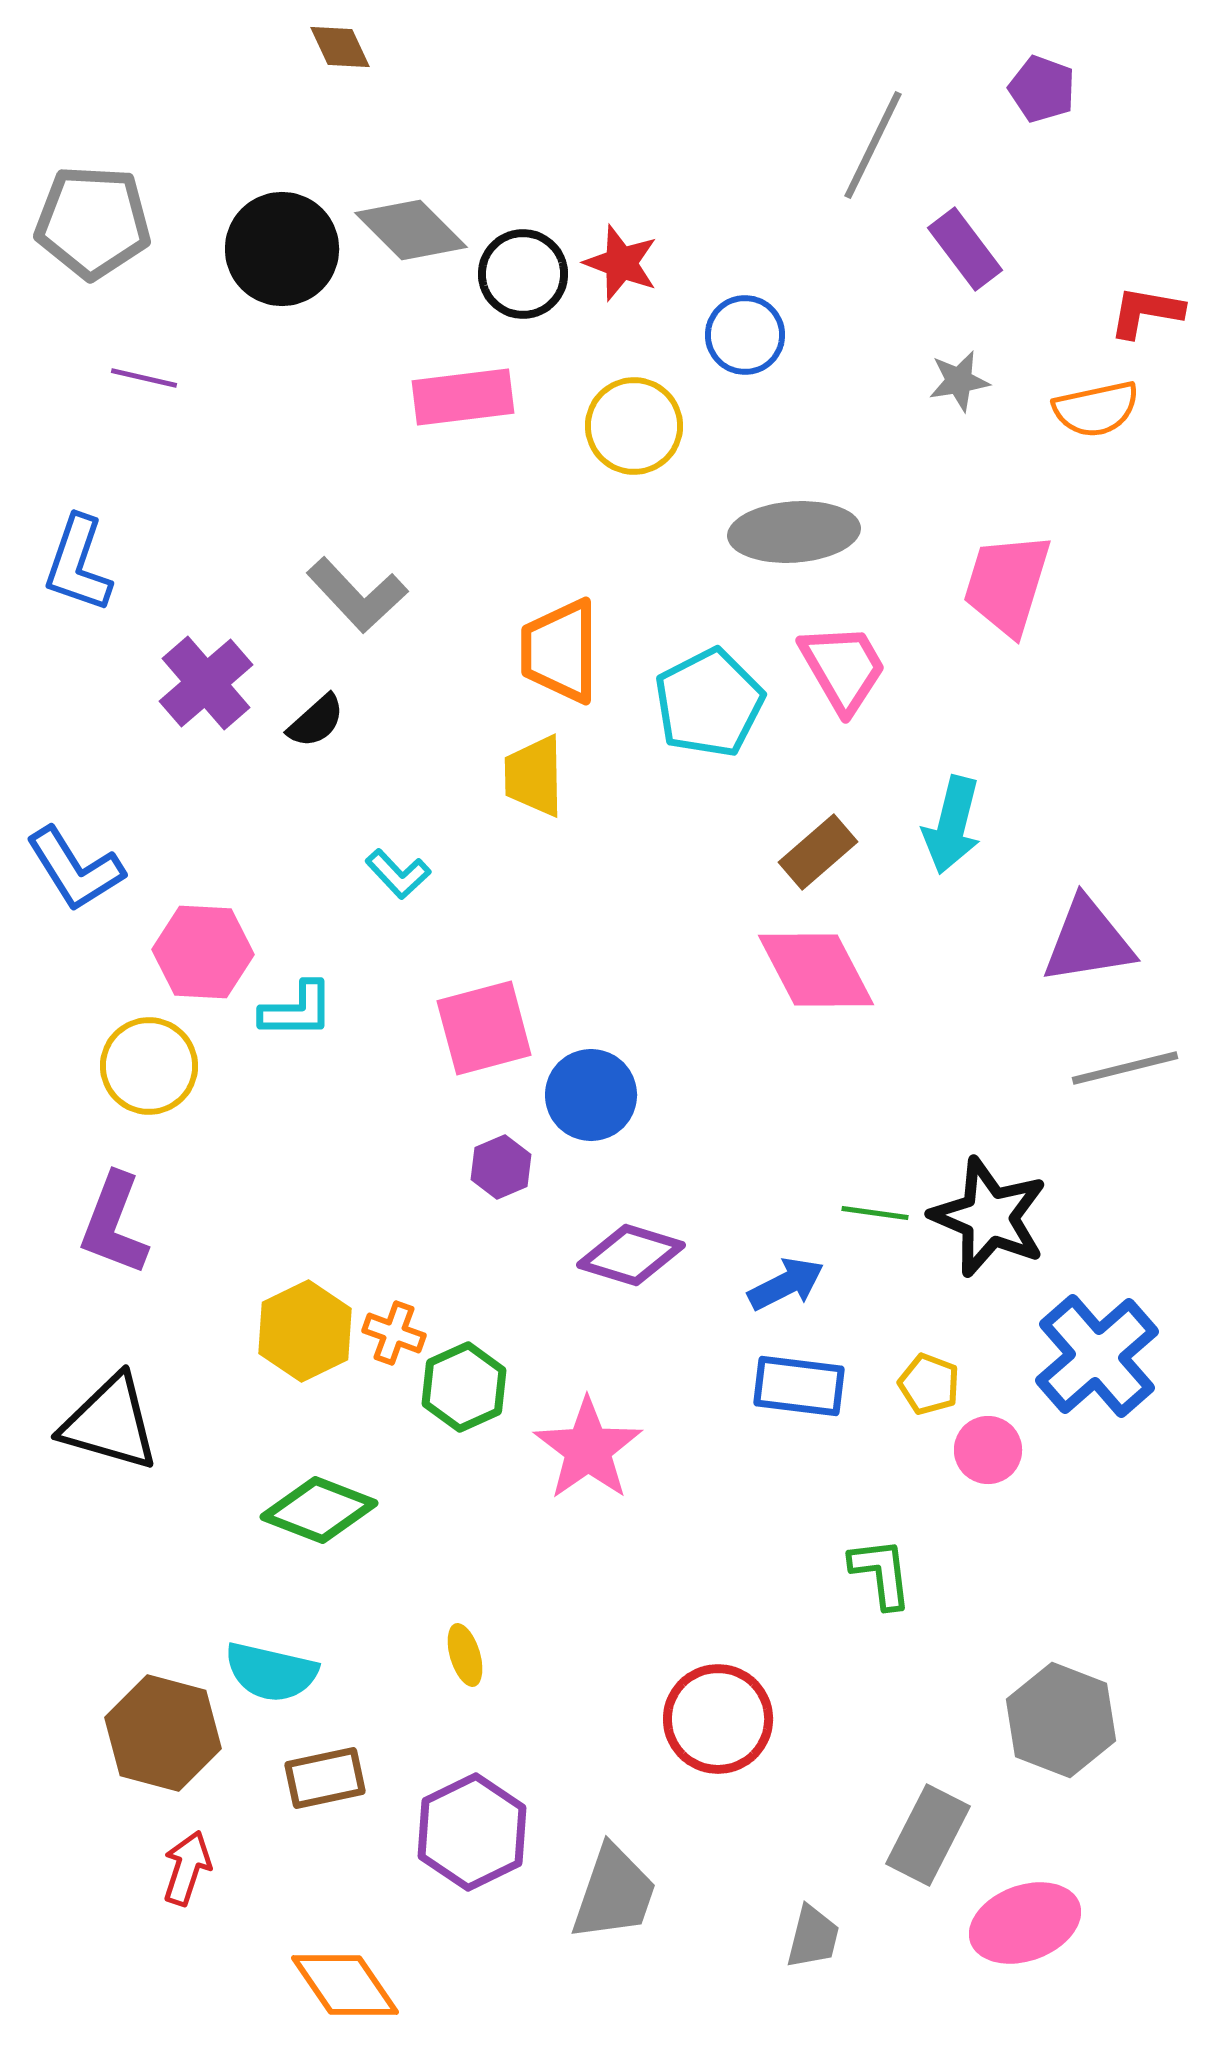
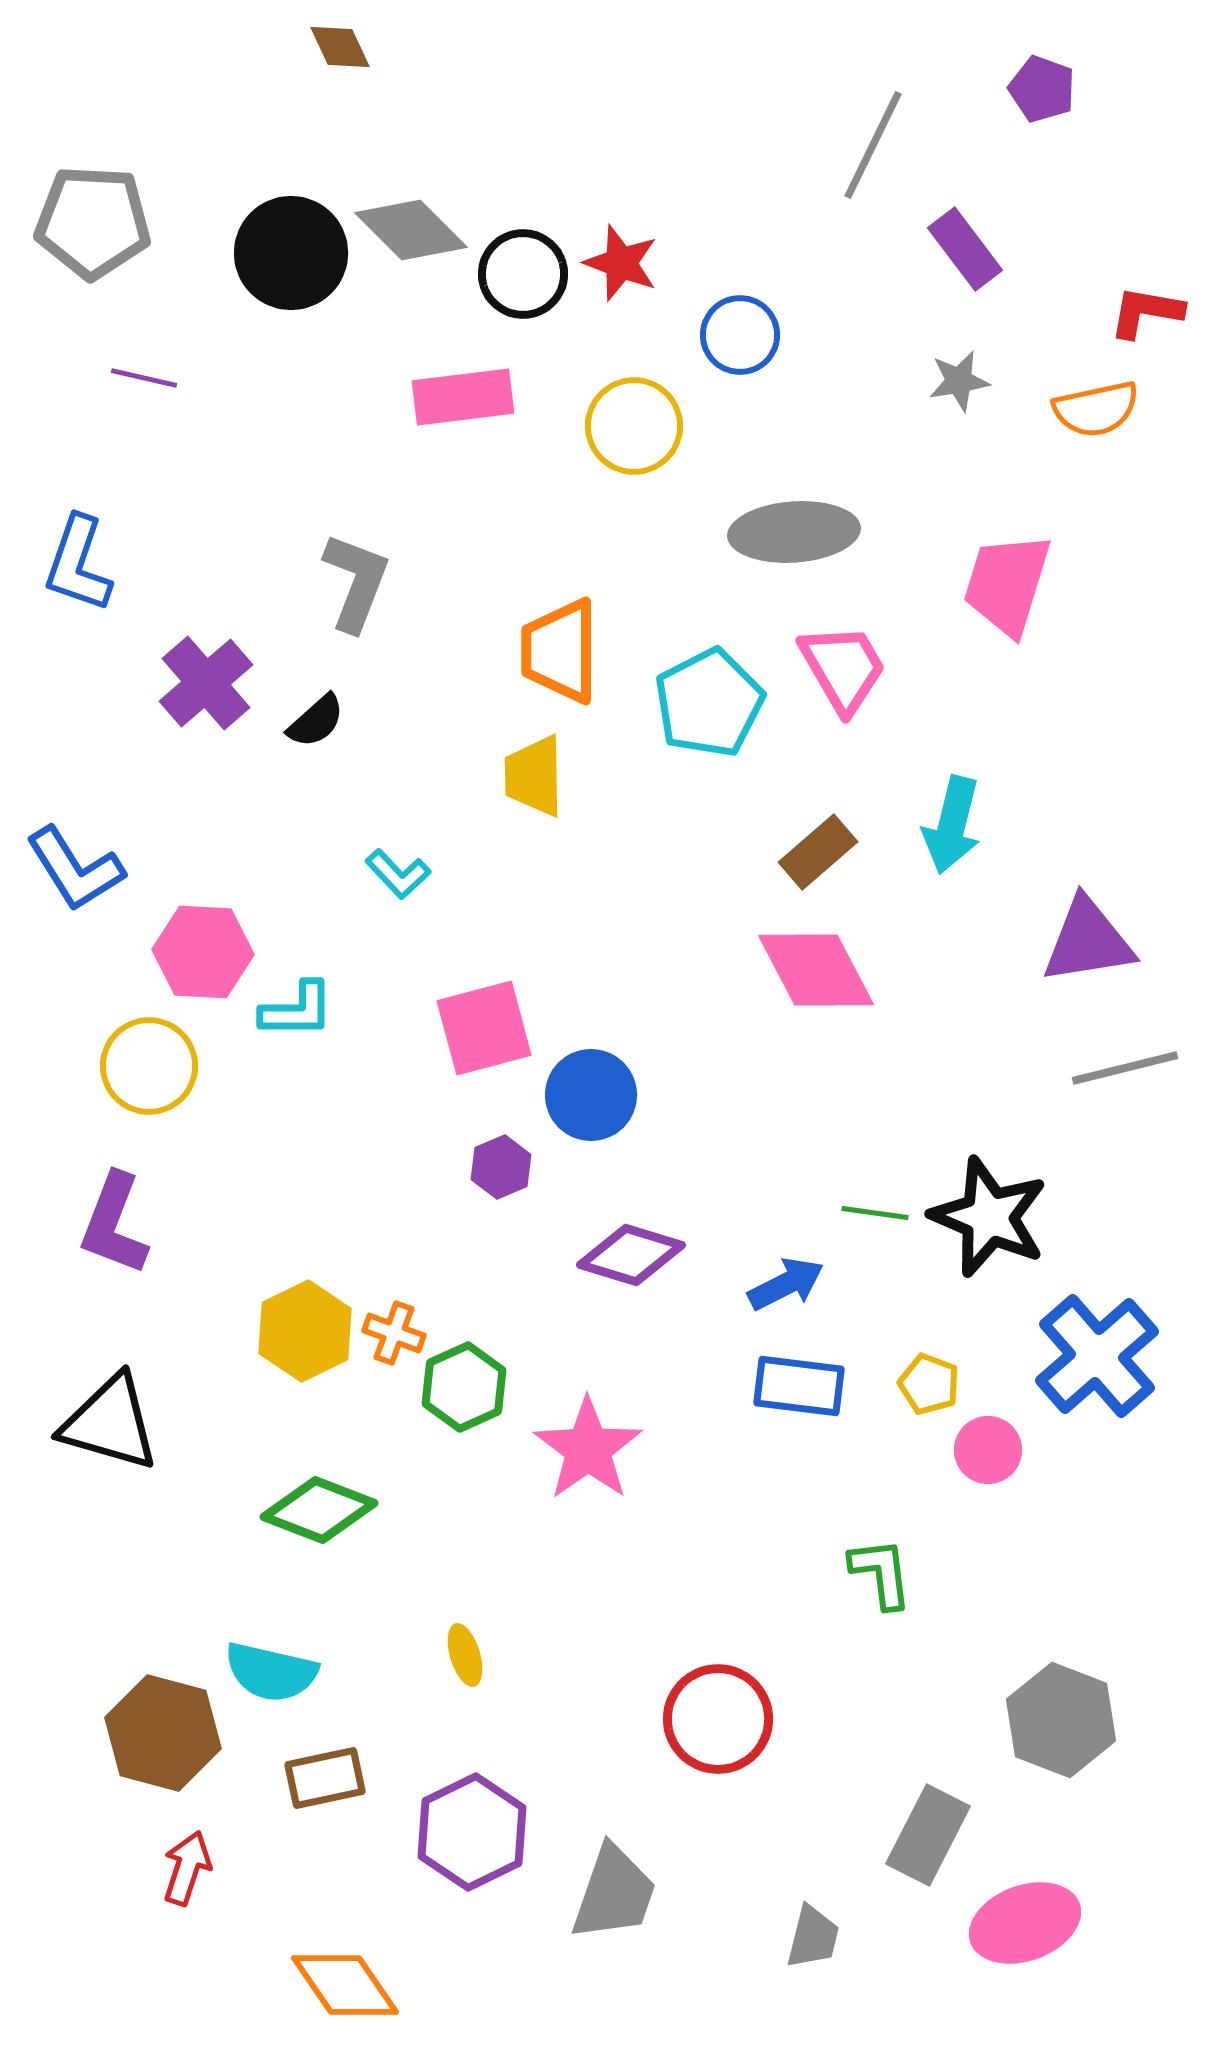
black circle at (282, 249): moved 9 px right, 4 px down
blue circle at (745, 335): moved 5 px left
gray L-shape at (357, 595): moved 1 px left, 13 px up; rotated 116 degrees counterclockwise
